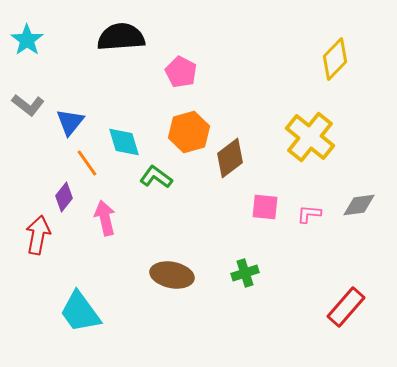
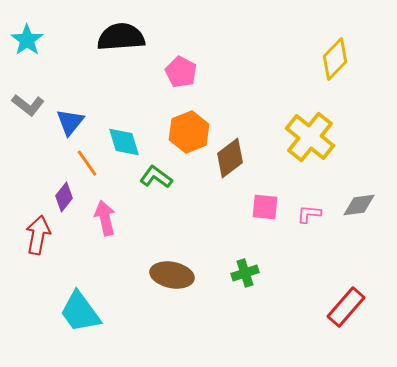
orange hexagon: rotated 6 degrees counterclockwise
